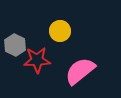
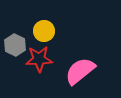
yellow circle: moved 16 px left
red star: moved 2 px right, 1 px up
